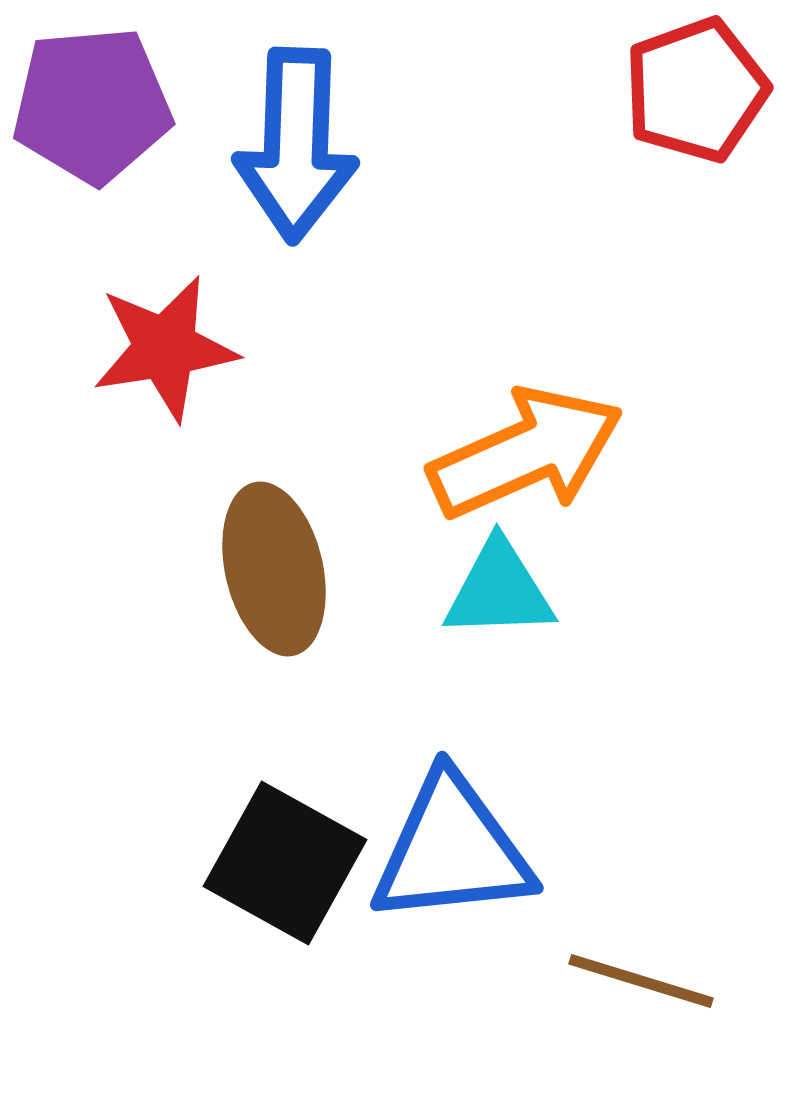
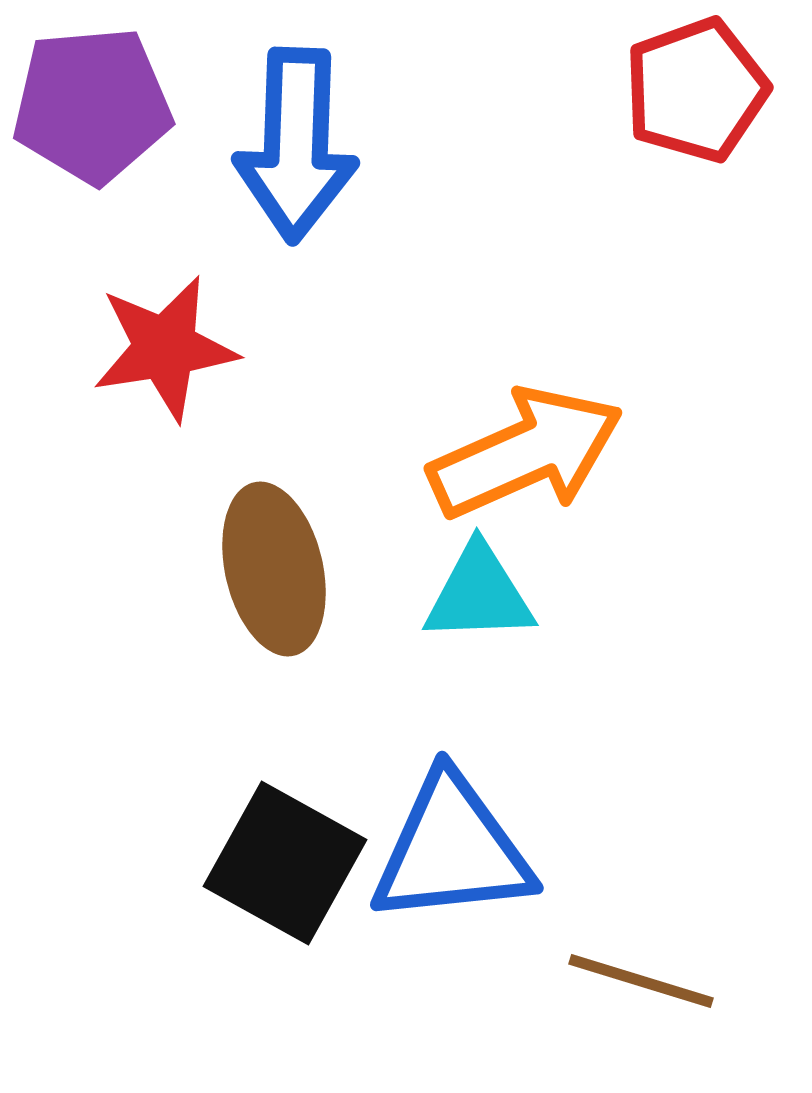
cyan triangle: moved 20 px left, 4 px down
